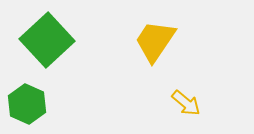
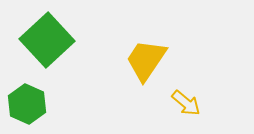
yellow trapezoid: moved 9 px left, 19 px down
